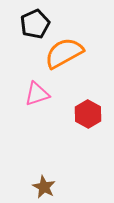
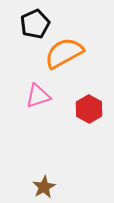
pink triangle: moved 1 px right, 2 px down
red hexagon: moved 1 px right, 5 px up
brown star: rotated 15 degrees clockwise
